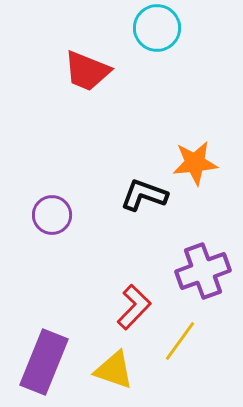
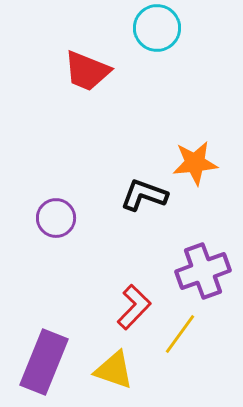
purple circle: moved 4 px right, 3 px down
yellow line: moved 7 px up
